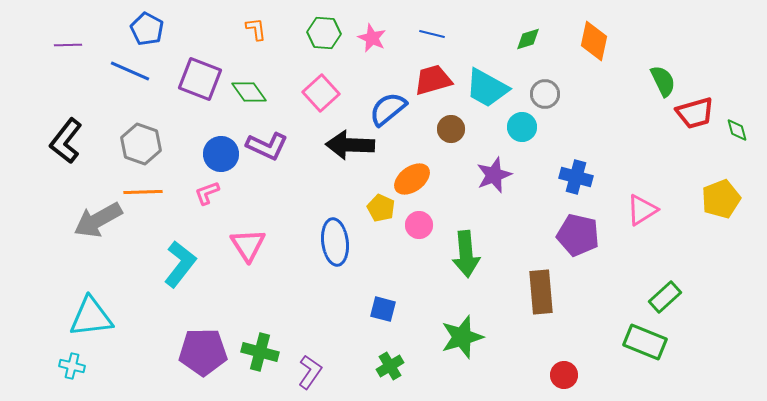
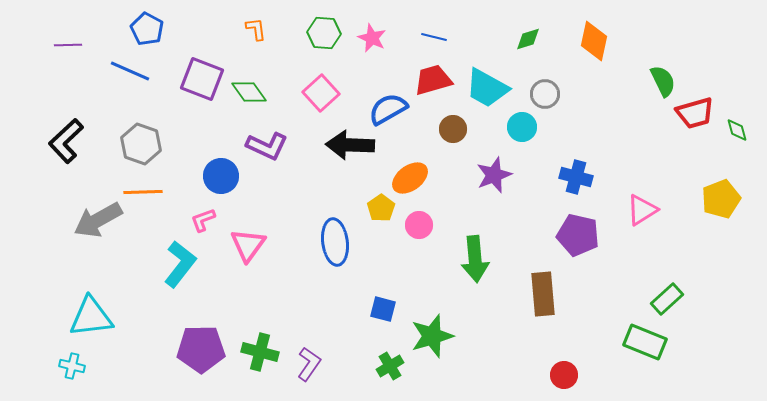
blue line at (432, 34): moved 2 px right, 3 px down
purple square at (200, 79): moved 2 px right
blue semicircle at (388, 109): rotated 9 degrees clockwise
brown circle at (451, 129): moved 2 px right
black L-shape at (66, 141): rotated 9 degrees clockwise
blue circle at (221, 154): moved 22 px down
orange ellipse at (412, 179): moved 2 px left, 1 px up
pink L-shape at (207, 193): moved 4 px left, 27 px down
yellow pentagon at (381, 208): rotated 12 degrees clockwise
pink triangle at (248, 245): rotated 9 degrees clockwise
green arrow at (466, 254): moved 9 px right, 5 px down
brown rectangle at (541, 292): moved 2 px right, 2 px down
green rectangle at (665, 297): moved 2 px right, 2 px down
green star at (462, 337): moved 30 px left, 1 px up
purple pentagon at (203, 352): moved 2 px left, 3 px up
purple L-shape at (310, 372): moved 1 px left, 8 px up
